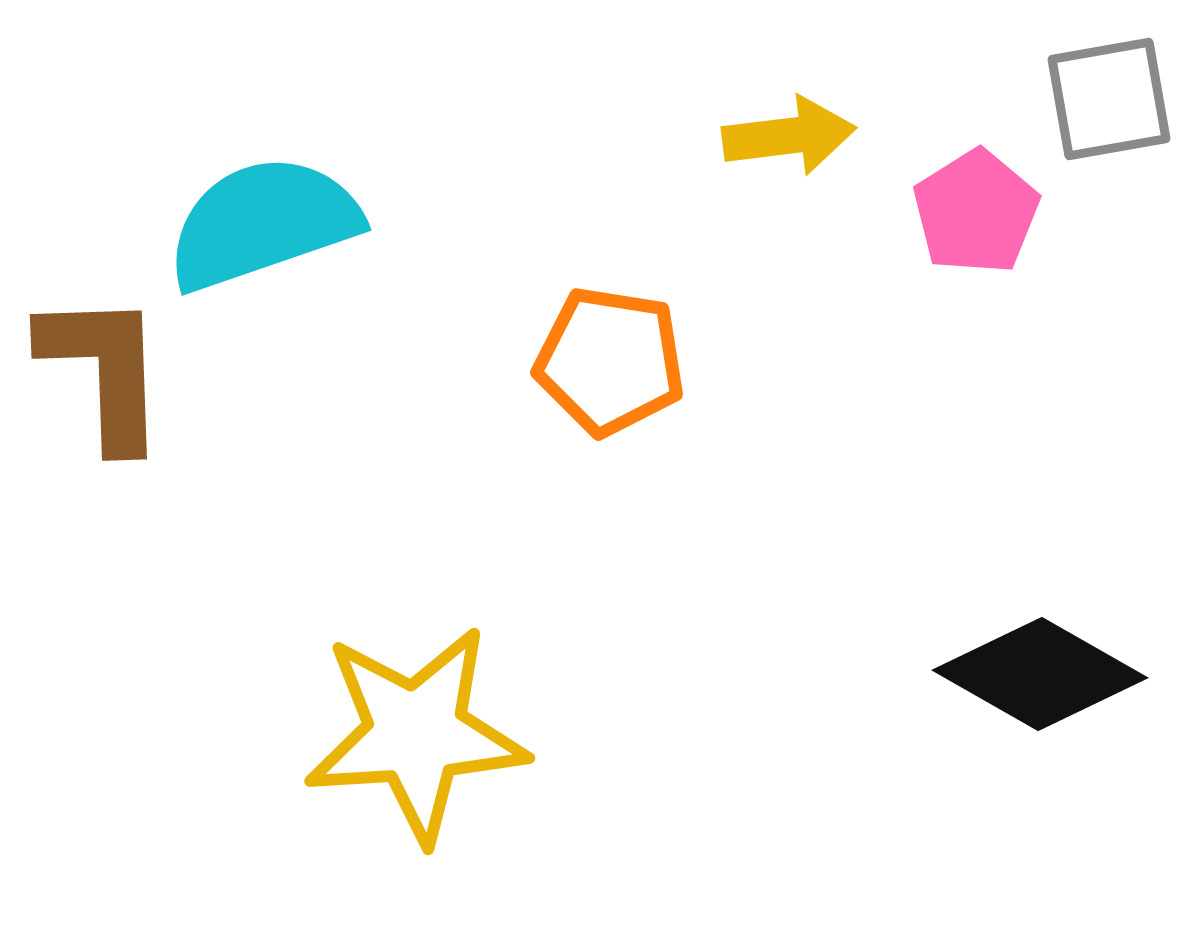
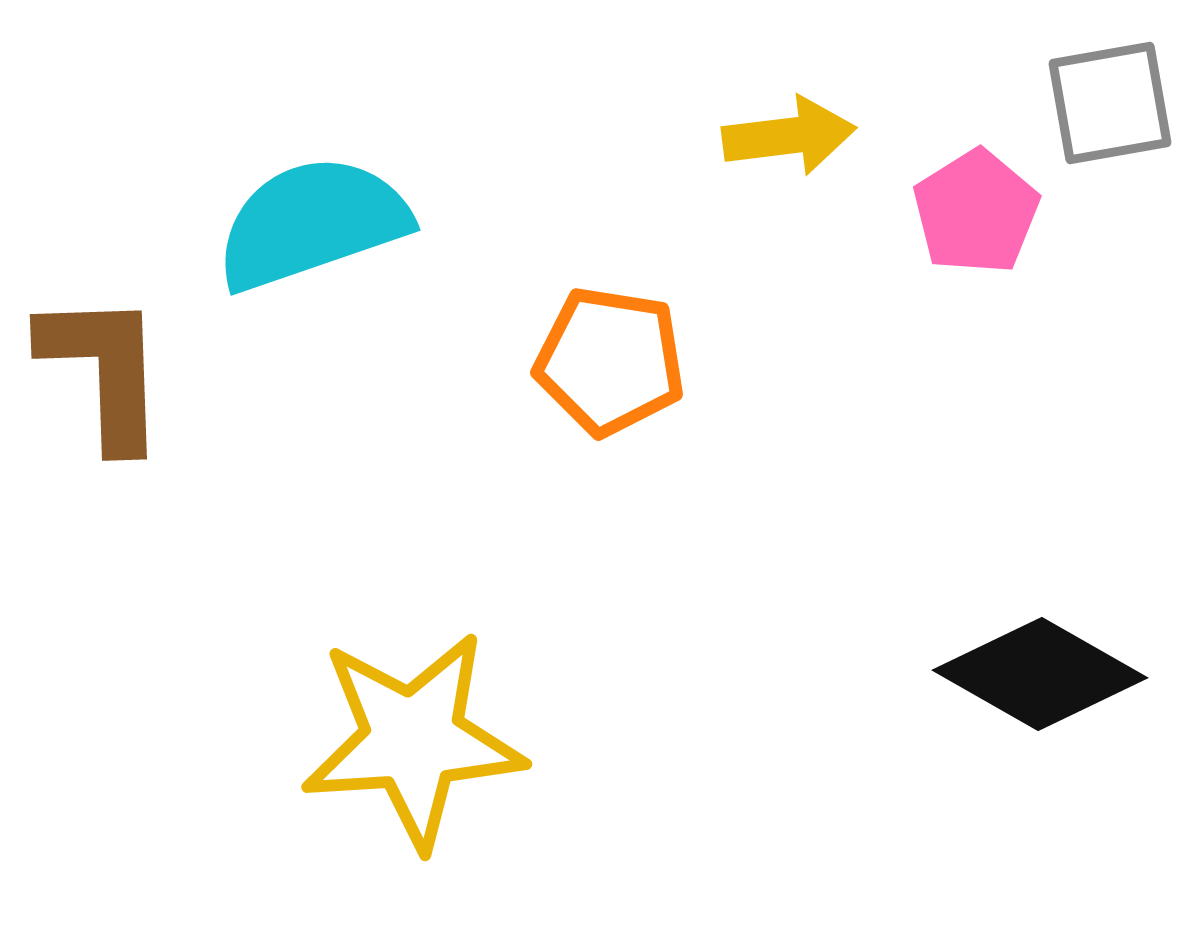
gray square: moved 1 px right, 4 px down
cyan semicircle: moved 49 px right
yellow star: moved 3 px left, 6 px down
